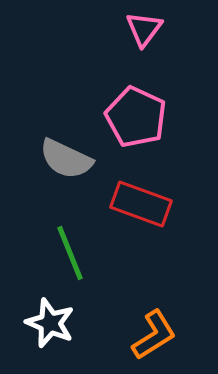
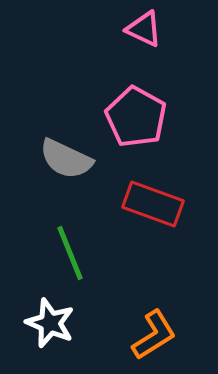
pink triangle: rotated 42 degrees counterclockwise
pink pentagon: rotated 4 degrees clockwise
red rectangle: moved 12 px right
